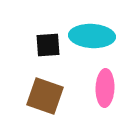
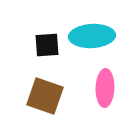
cyan ellipse: rotated 6 degrees counterclockwise
black square: moved 1 px left
